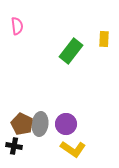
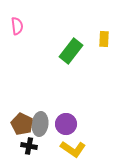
black cross: moved 15 px right
